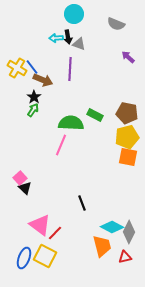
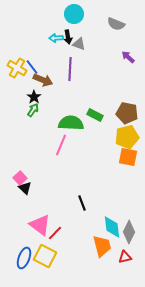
cyan diamond: rotated 55 degrees clockwise
